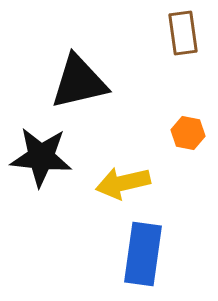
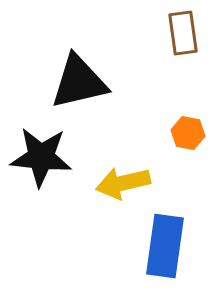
blue rectangle: moved 22 px right, 8 px up
